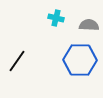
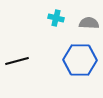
gray semicircle: moved 2 px up
black line: rotated 40 degrees clockwise
